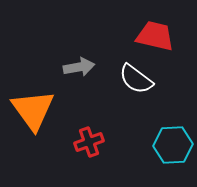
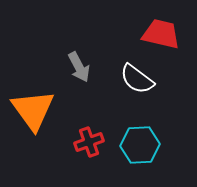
red trapezoid: moved 6 px right, 2 px up
gray arrow: rotated 72 degrees clockwise
white semicircle: moved 1 px right
cyan hexagon: moved 33 px left
